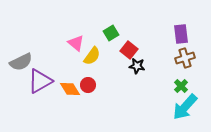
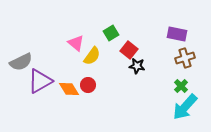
purple rectangle: moved 4 px left; rotated 72 degrees counterclockwise
orange diamond: moved 1 px left
